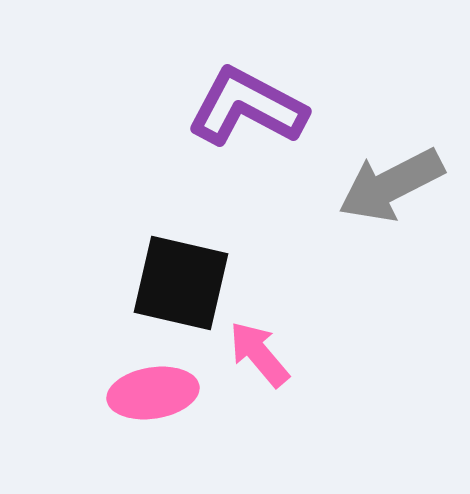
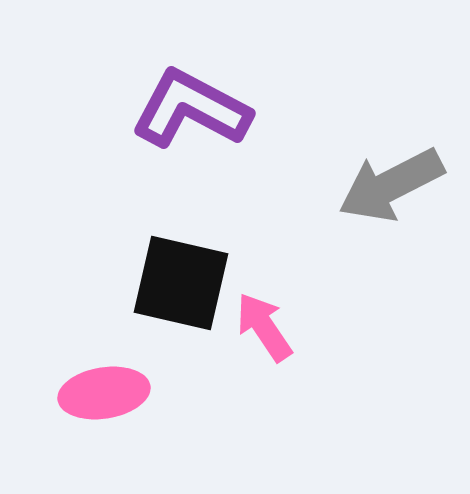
purple L-shape: moved 56 px left, 2 px down
pink arrow: moved 5 px right, 27 px up; rotated 6 degrees clockwise
pink ellipse: moved 49 px left
